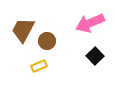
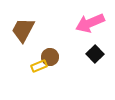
brown circle: moved 3 px right, 16 px down
black square: moved 2 px up
